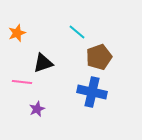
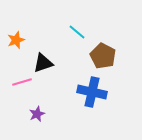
orange star: moved 1 px left, 7 px down
brown pentagon: moved 4 px right, 1 px up; rotated 25 degrees counterclockwise
pink line: rotated 24 degrees counterclockwise
purple star: moved 5 px down
